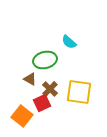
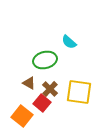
brown triangle: moved 1 px left, 4 px down
red square: rotated 24 degrees counterclockwise
